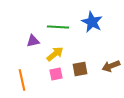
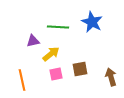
yellow arrow: moved 4 px left
brown arrow: moved 11 px down; rotated 96 degrees clockwise
